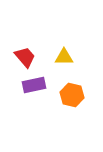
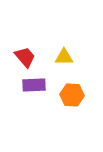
purple rectangle: rotated 10 degrees clockwise
orange hexagon: rotated 10 degrees counterclockwise
